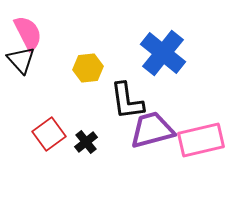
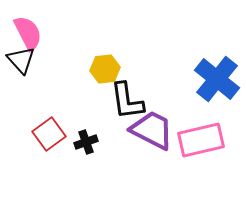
blue cross: moved 54 px right, 26 px down
yellow hexagon: moved 17 px right, 1 px down
purple trapezoid: rotated 42 degrees clockwise
black cross: rotated 20 degrees clockwise
